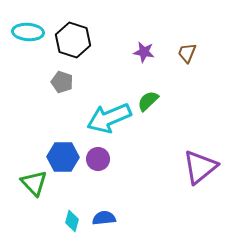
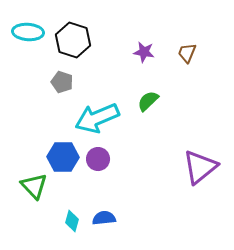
cyan arrow: moved 12 px left
green triangle: moved 3 px down
